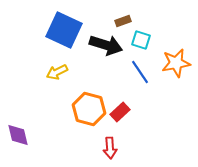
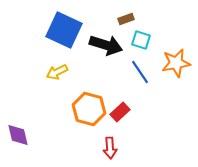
brown rectangle: moved 3 px right, 2 px up
